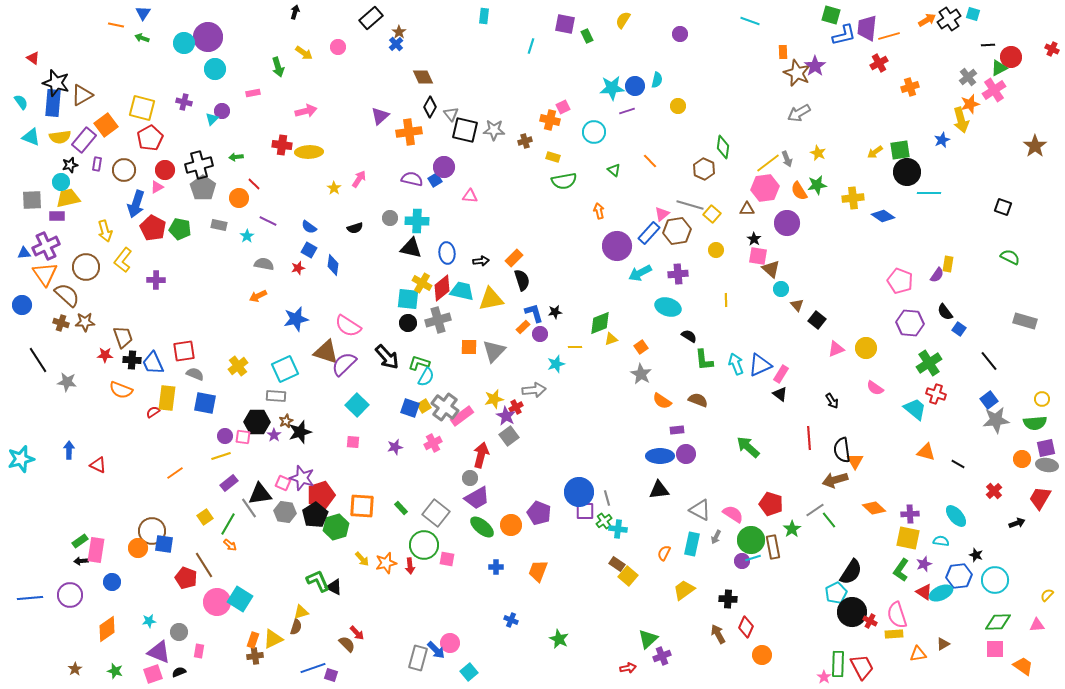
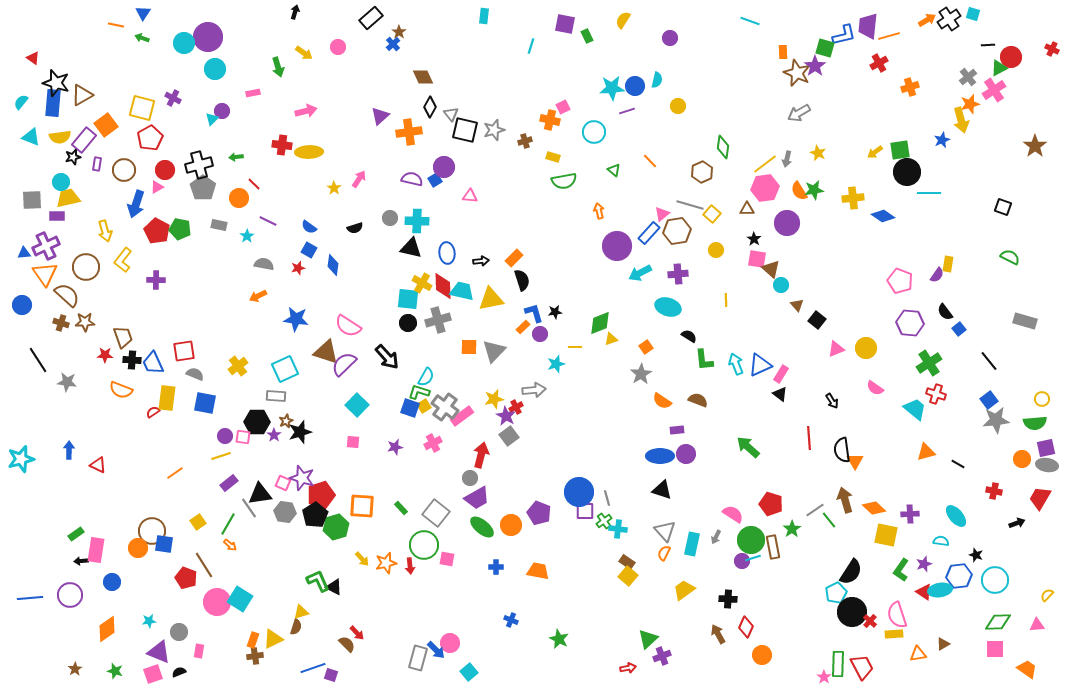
green square at (831, 15): moved 6 px left, 33 px down
purple trapezoid at (867, 28): moved 1 px right, 2 px up
purple circle at (680, 34): moved 10 px left, 4 px down
blue cross at (396, 44): moved 3 px left
cyan semicircle at (21, 102): rotated 105 degrees counterclockwise
purple cross at (184, 102): moved 11 px left, 4 px up; rotated 14 degrees clockwise
gray star at (494, 130): rotated 20 degrees counterclockwise
gray arrow at (787, 159): rotated 35 degrees clockwise
yellow line at (768, 163): moved 3 px left, 1 px down
black star at (70, 165): moved 3 px right, 8 px up
brown hexagon at (704, 169): moved 2 px left, 3 px down; rotated 10 degrees clockwise
green star at (817, 185): moved 3 px left, 5 px down
red pentagon at (153, 228): moved 4 px right, 3 px down
pink square at (758, 256): moved 1 px left, 3 px down
red diamond at (442, 288): moved 1 px right, 2 px up; rotated 52 degrees counterclockwise
cyan circle at (781, 289): moved 4 px up
blue star at (296, 319): rotated 20 degrees clockwise
blue square at (959, 329): rotated 16 degrees clockwise
orange square at (641, 347): moved 5 px right
green L-shape at (419, 363): moved 29 px down
gray star at (641, 374): rotated 10 degrees clockwise
orange triangle at (926, 452): rotated 30 degrees counterclockwise
brown arrow at (835, 480): moved 10 px right, 20 px down; rotated 90 degrees clockwise
black triangle at (659, 490): moved 3 px right; rotated 25 degrees clockwise
red cross at (994, 491): rotated 35 degrees counterclockwise
gray triangle at (700, 510): moved 35 px left, 21 px down; rotated 20 degrees clockwise
yellow square at (205, 517): moved 7 px left, 5 px down
yellow square at (908, 538): moved 22 px left, 3 px up
green rectangle at (80, 541): moved 4 px left, 7 px up
brown rectangle at (617, 564): moved 10 px right, 2 px up
orange trapezoid at (538, 571): rotated 80 degrees clockwise
cyan ellipse at (941, 593): moved 1 px left, 3 px up; rotated 15 degrees clockwise
red cross at (870, 621): rotated 16 degrees clockwise
orange trapezoid at (1023, 666): moved 4 px right, 3 px down
